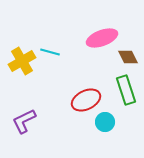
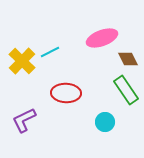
cyan line: rotated 42 degrees counterclockwise
brown diamond: moved 2 px down
yellow cross: rotated 16 degrees counterclockwise
green rectangle: rotated 16 degrees counterclockwise
red ellipse: moved 20 px left, 7 px up; rotated 28 degrees clockwise
purple L-shape: moved 1 px up
